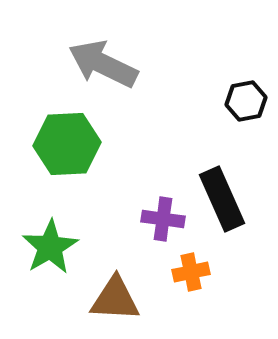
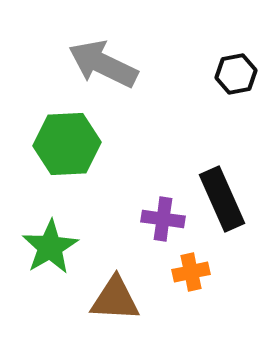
black hexagon: moved 10 px left, 27 px up
